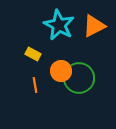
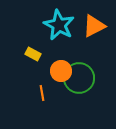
orange line: moved 7 px right, 8 px down
